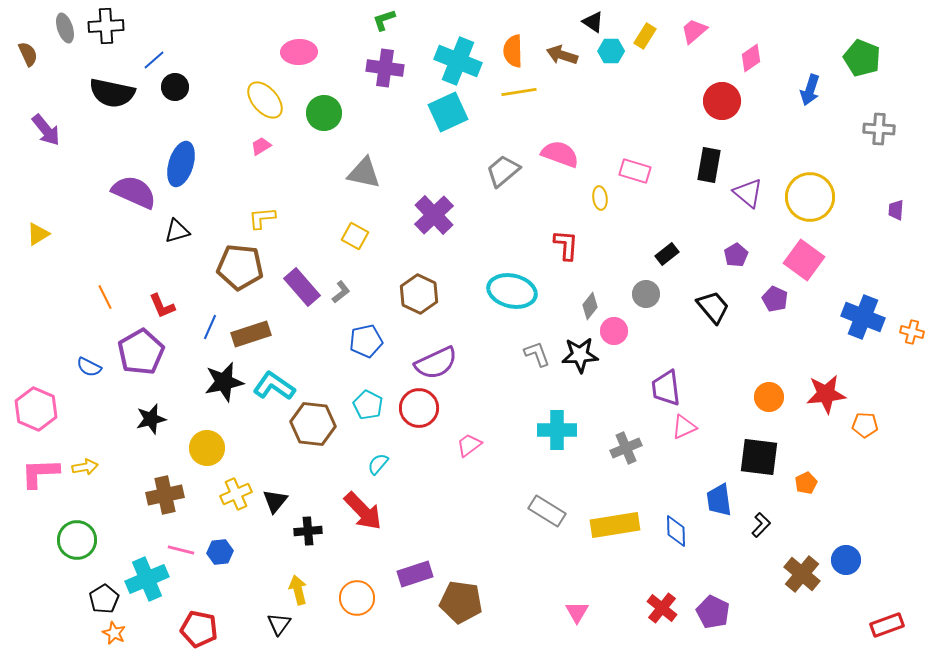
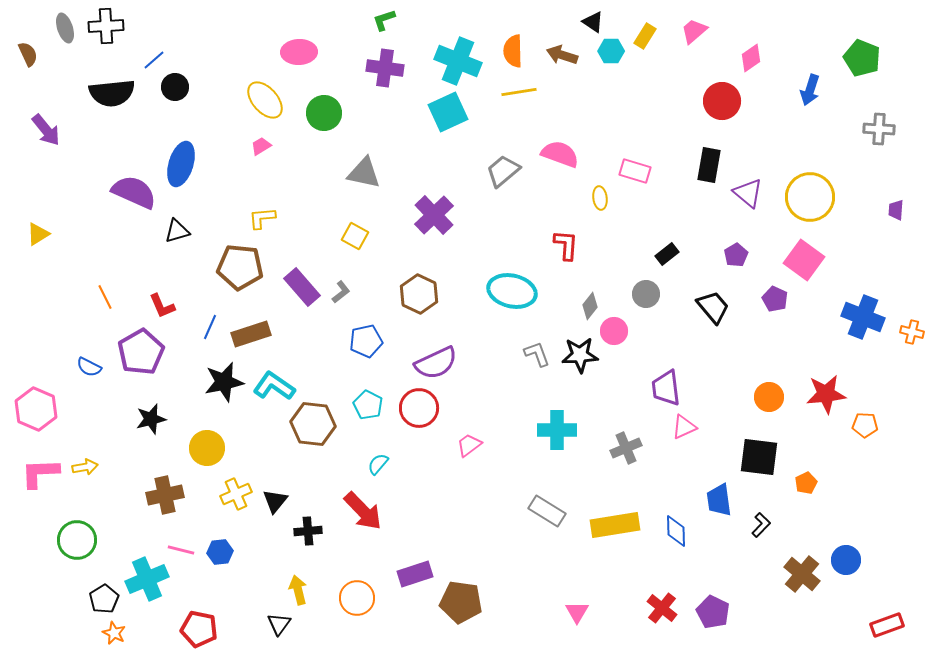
black semicircle at (112, 93): rotated 18 degrees counterclockwise
